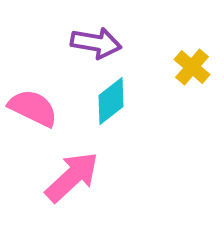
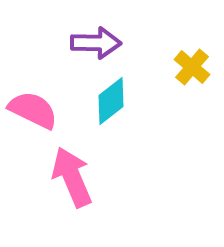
purple arrow: rotated 9 degrees counterclockwise
pink semicircle: moved 2 px down
pink arrow: rotated 70 degrees counterclockwise
